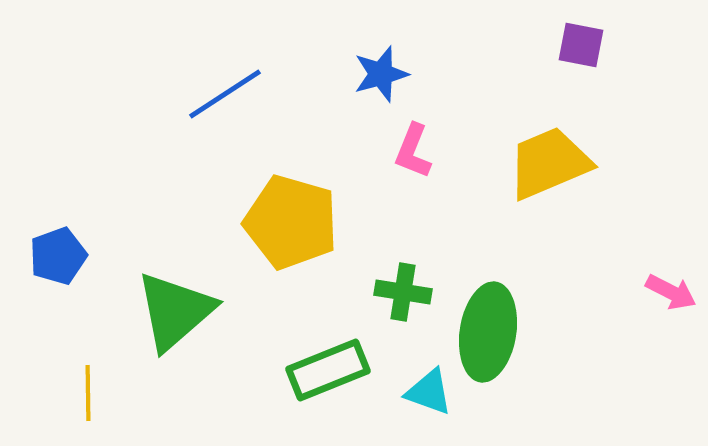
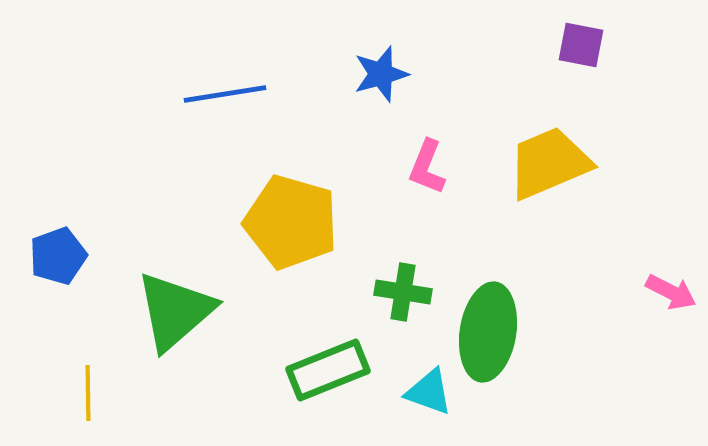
blue line: rotated 24 degrees clockwise
pink L-shape: moved 14 px right, 16 px down
